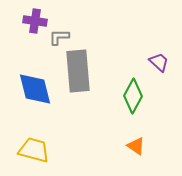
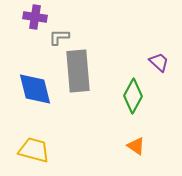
purple cross: moved 4 px up
